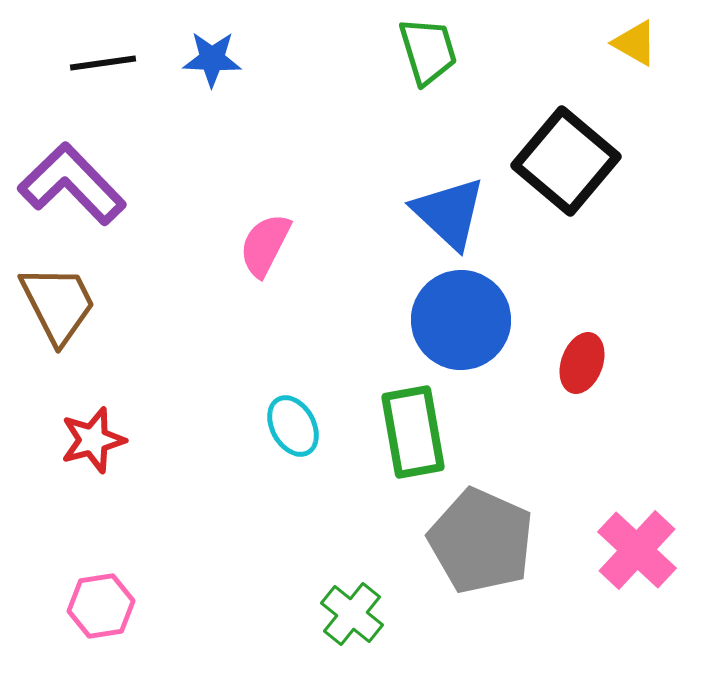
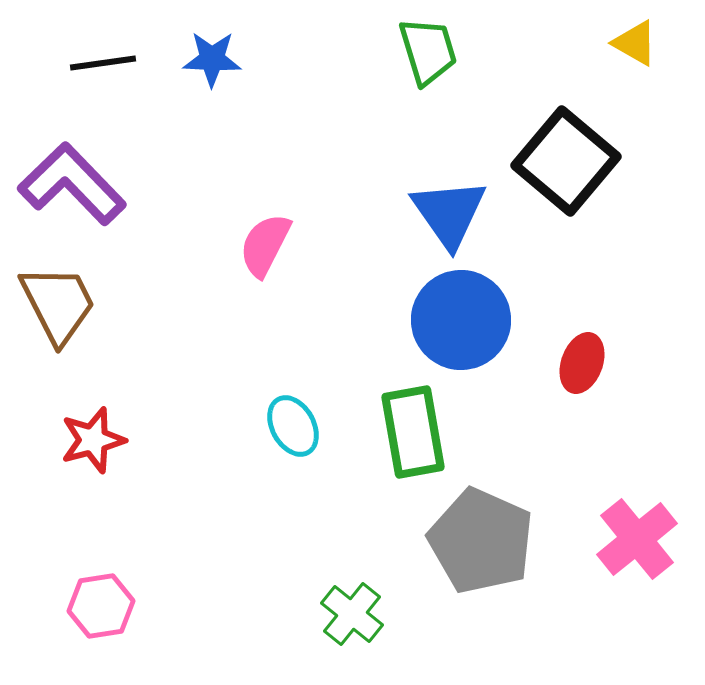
blue triangle: rotated 12 degrees clockwise
pink cross: moved 11 px up; rotated 8 degrees clockwise
